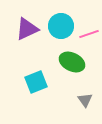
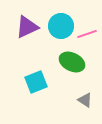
purple triangle: moved 2 px up
pink line: moved 2 px left
gray triangle: rotated 21 degrees counterclockwise
